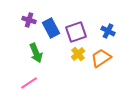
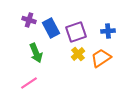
blue cross: rotated 32 degrees counterclockwise
